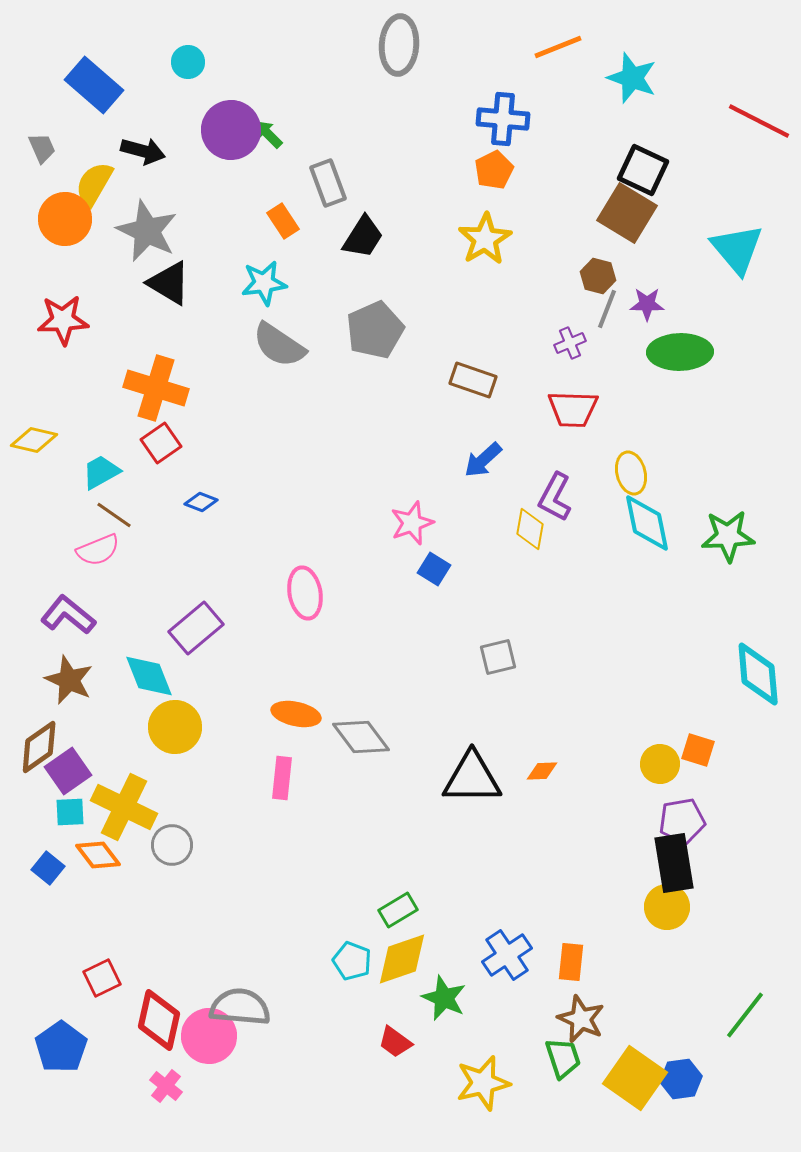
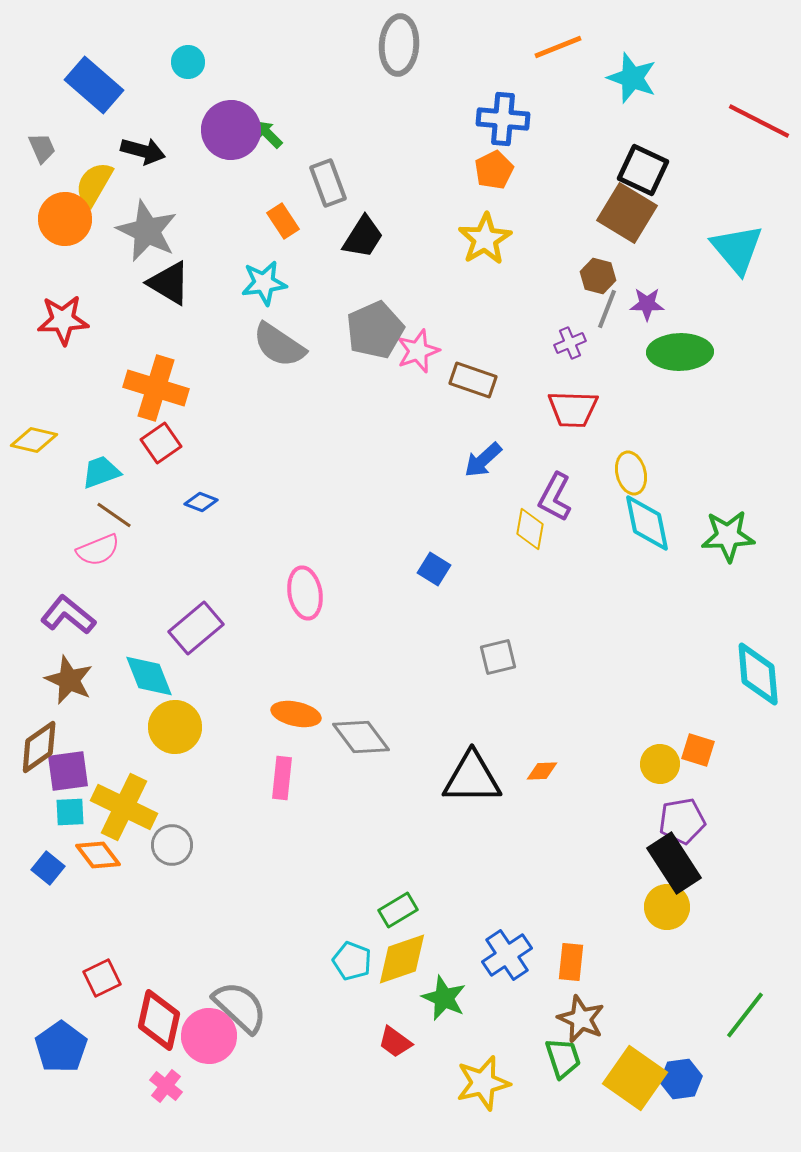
cyan trapezoid at (101, 472): rotated 9 degrees clockwise
pink star at (412, 523): moved 6 px right, 172 px up
purple square at (68, 771): rotated 27 degrees clockwise
black rectangle at (674, 863): rotated 24 degrees counterclockwise
gray semicircle at (240, 1007): rotated 38 degrees clockwise
